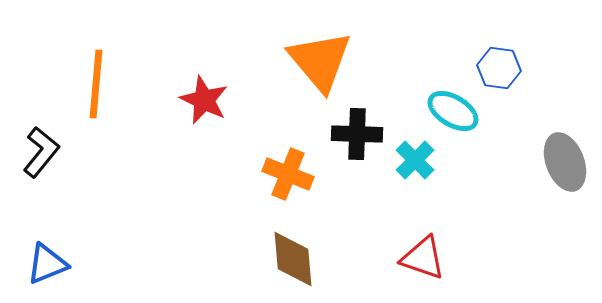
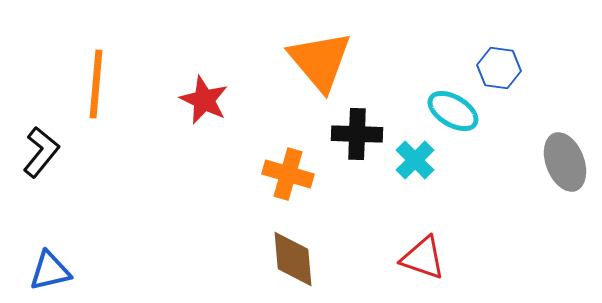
orange cross: rotated 6 degrees counterclockwise
blue triangle: moved 3 px right, 7 px down; rotated 9 degrees clockwise
